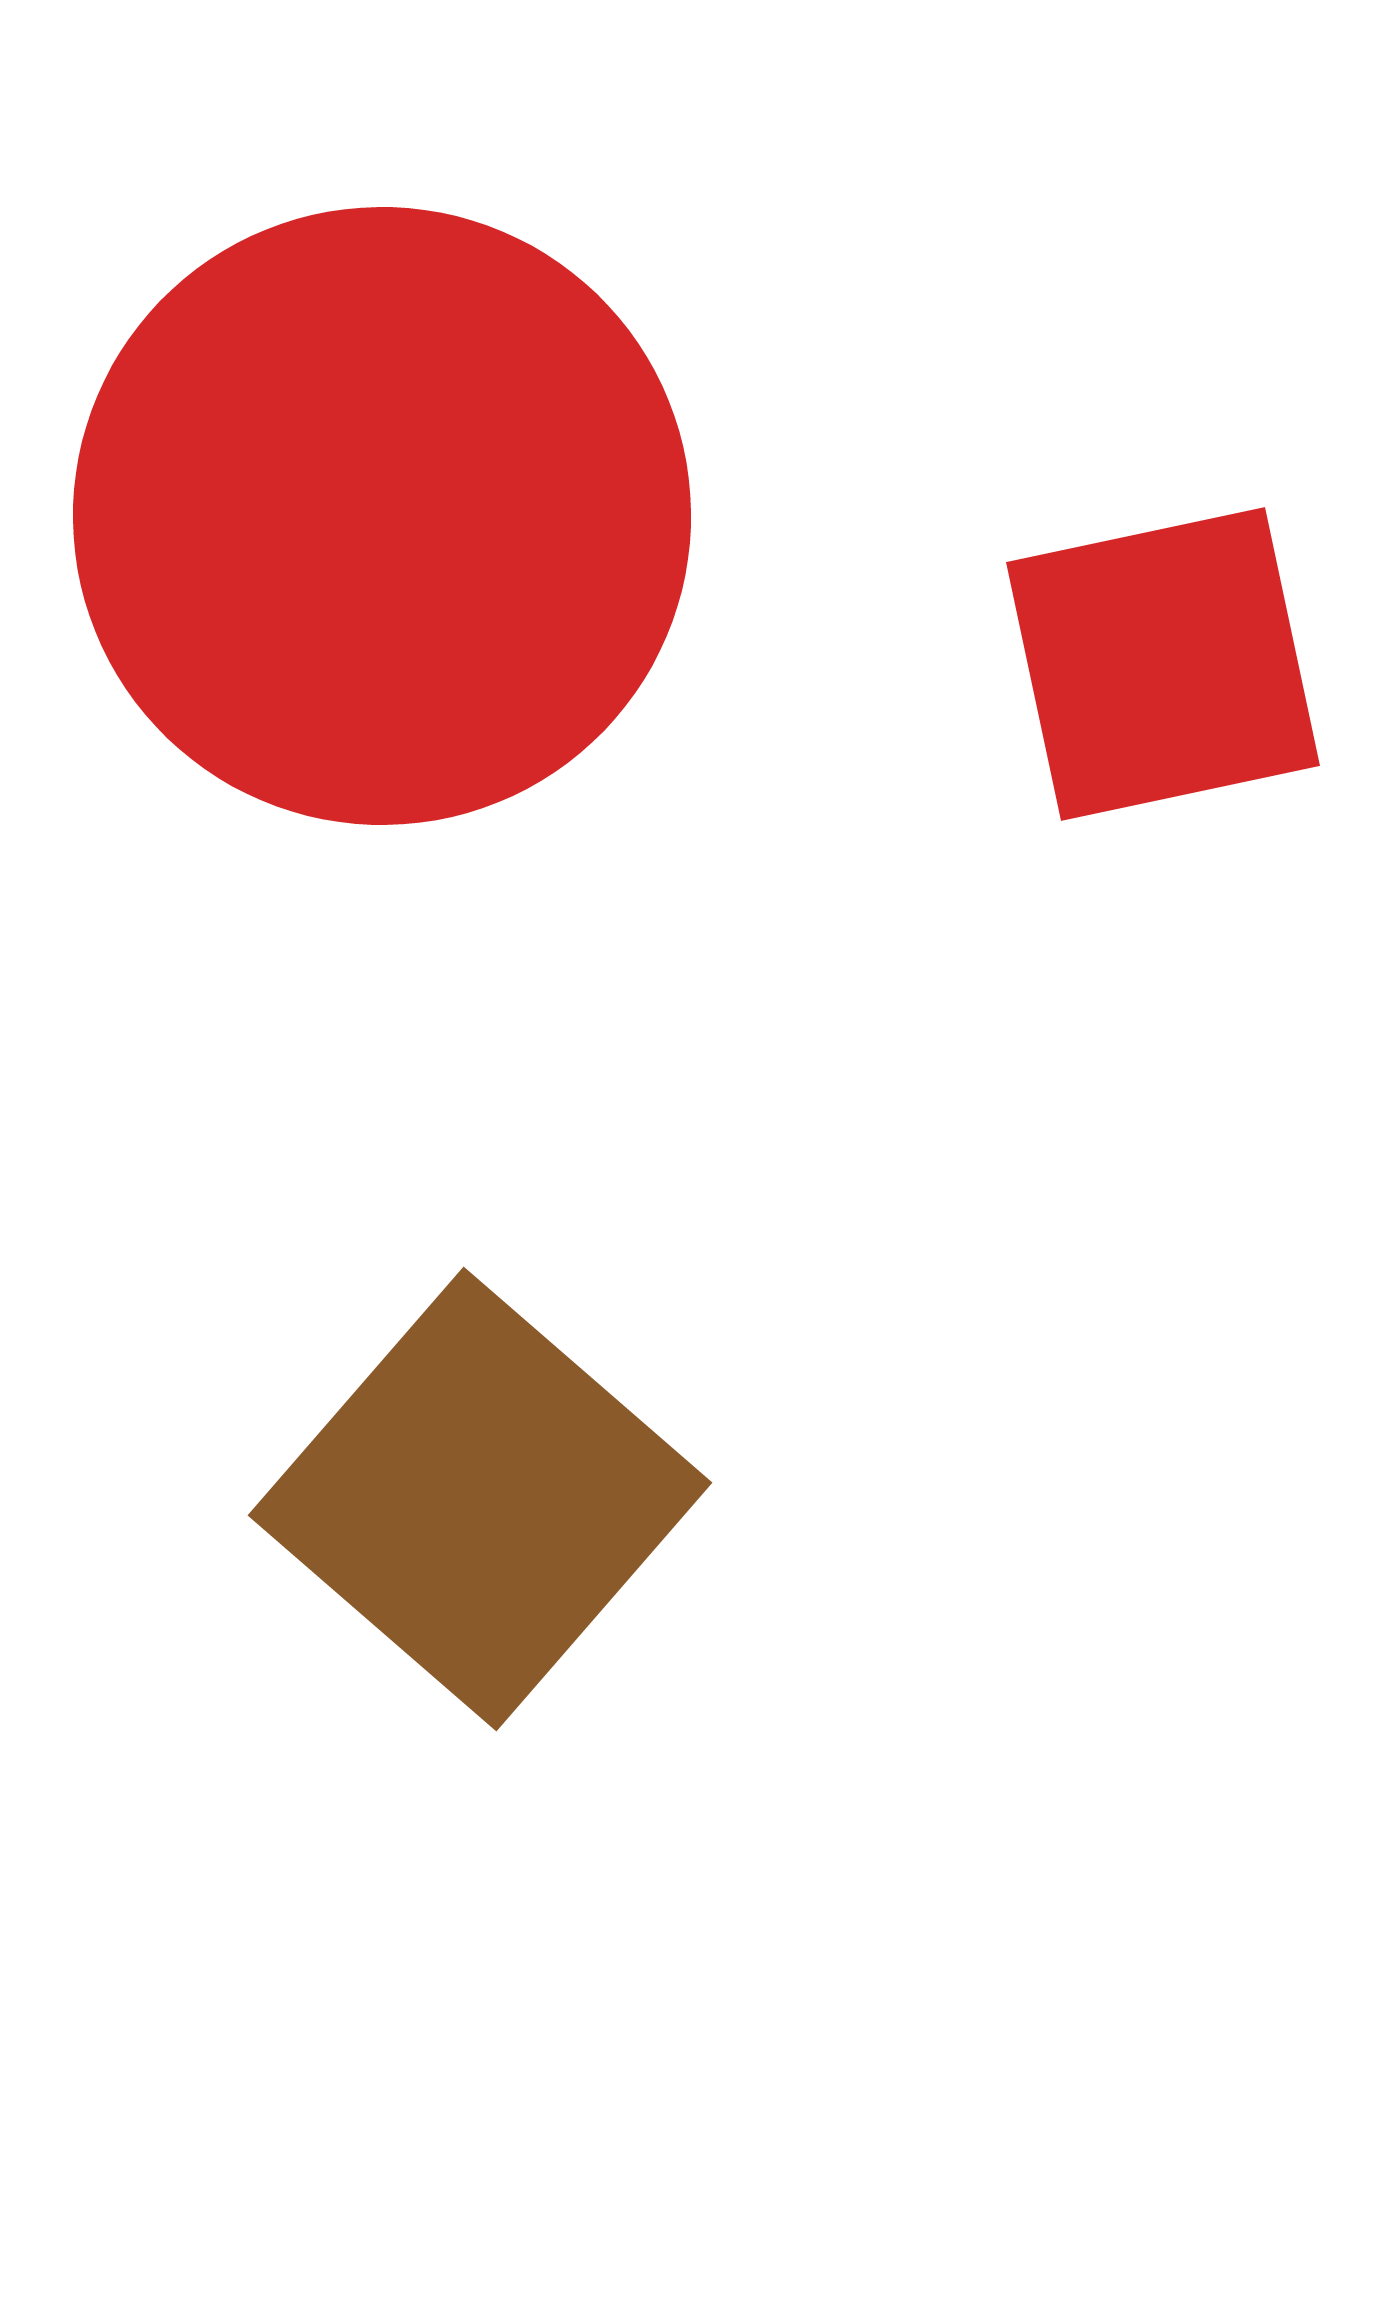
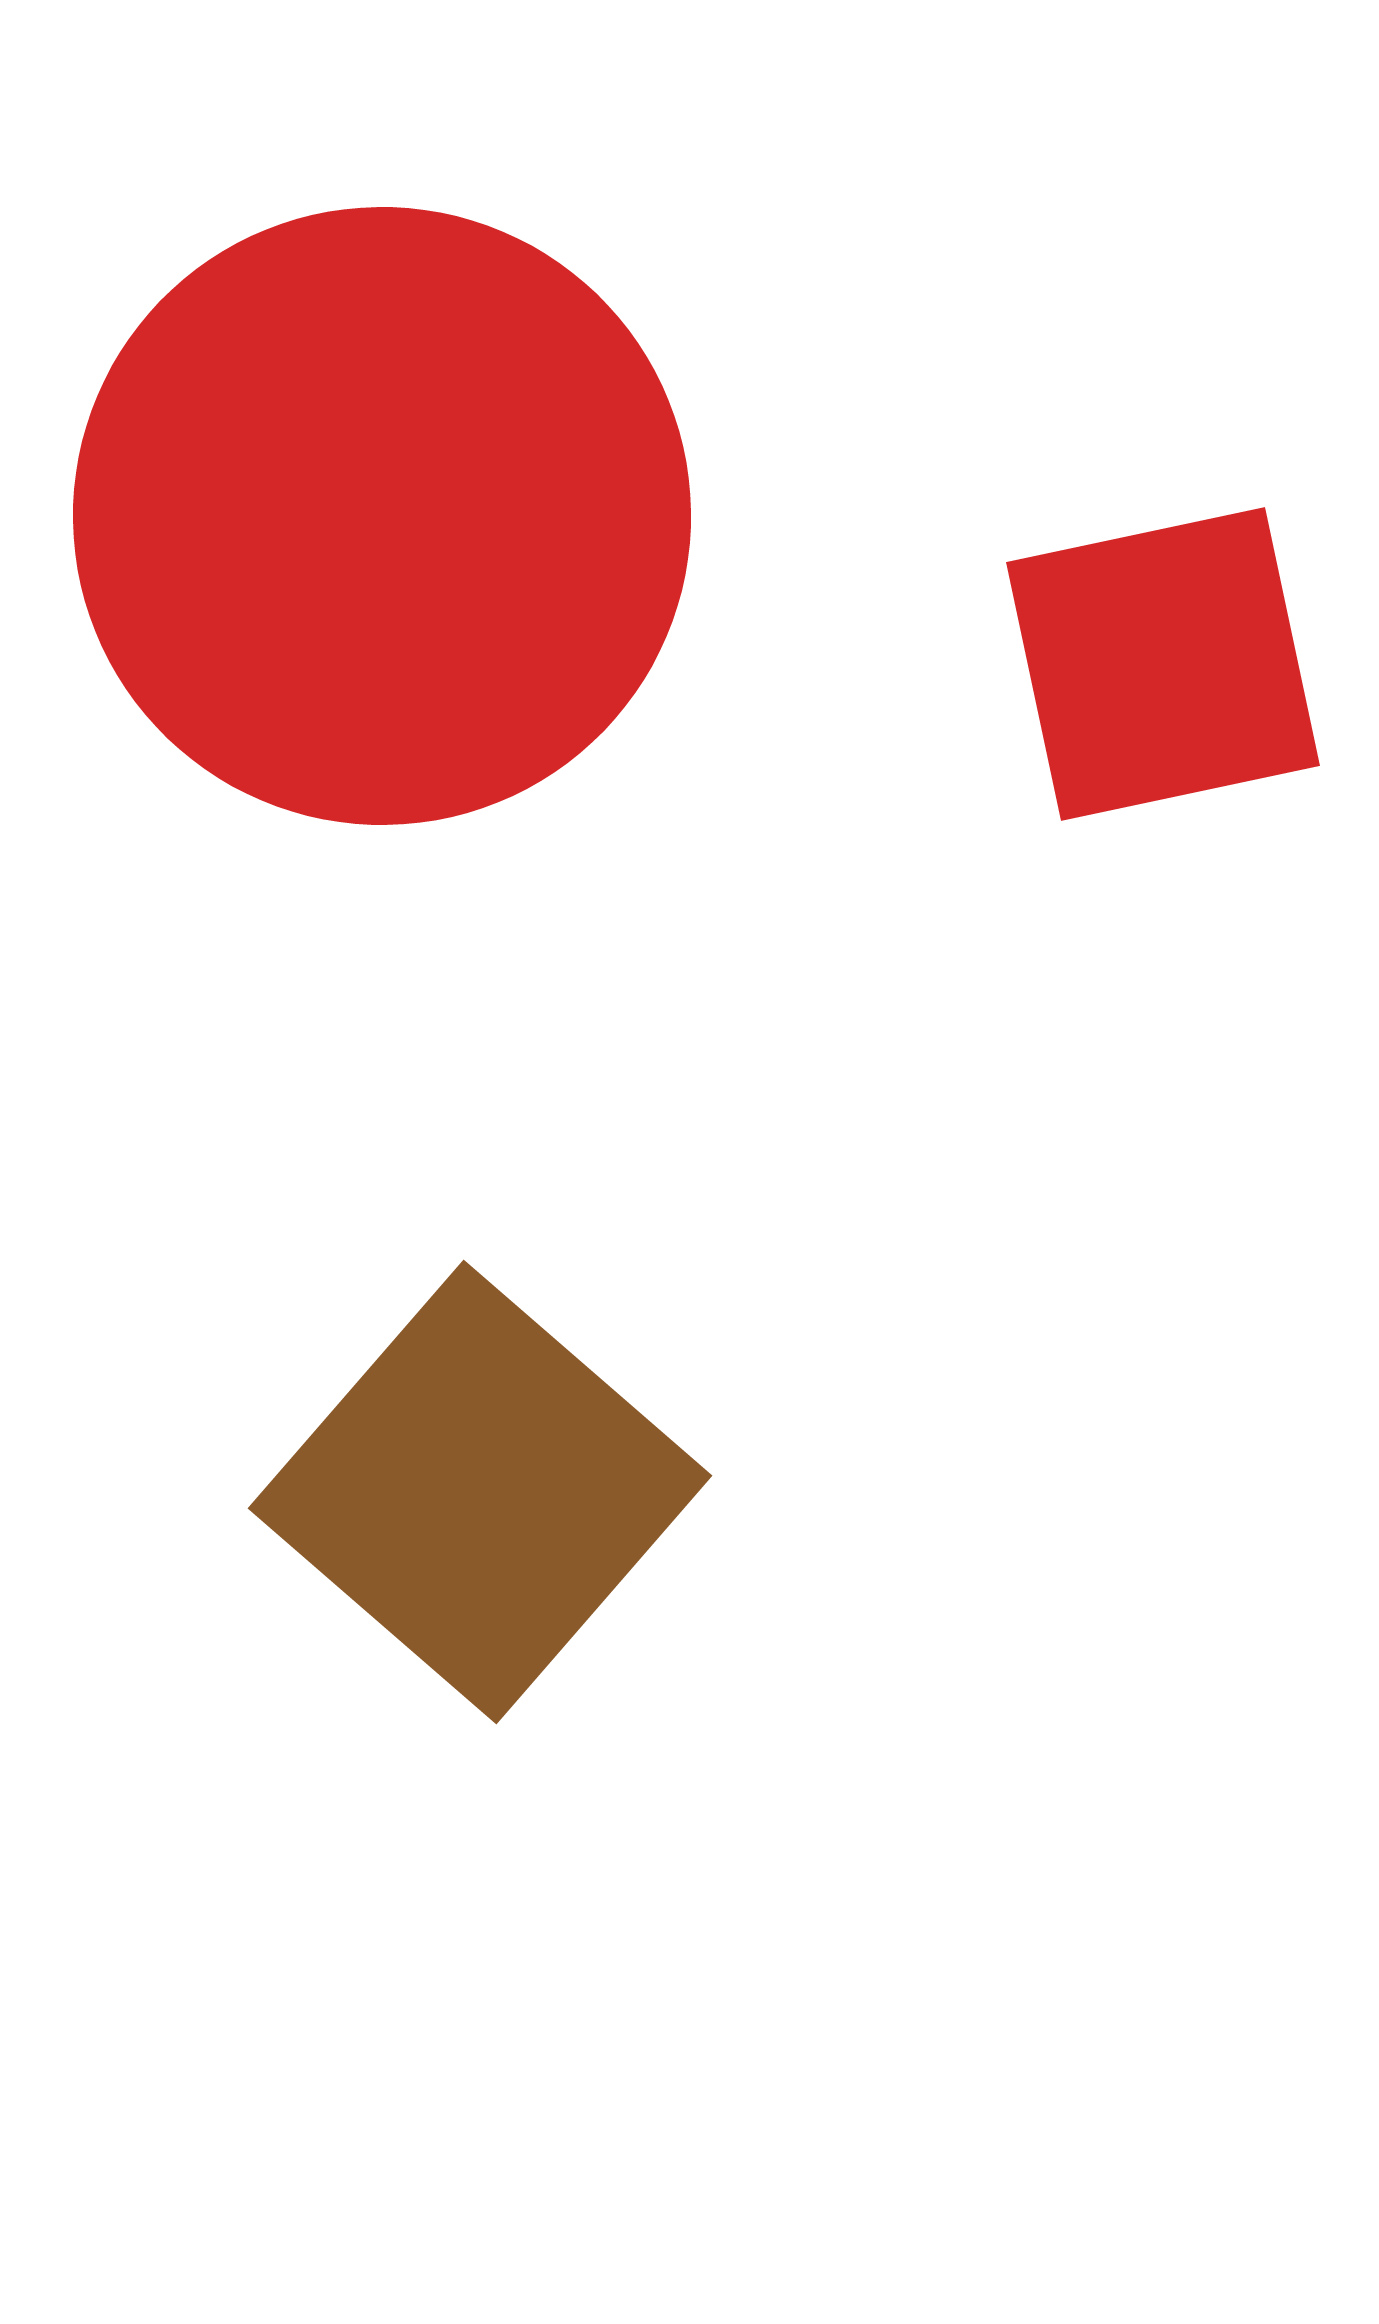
brown square: moved 7 px up
